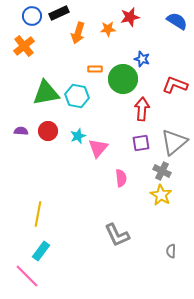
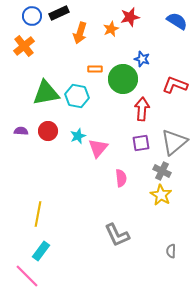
orange star: moved 3 px right; rotated 21 degrees counterclockwise
orange arrow: moved 2 px right
